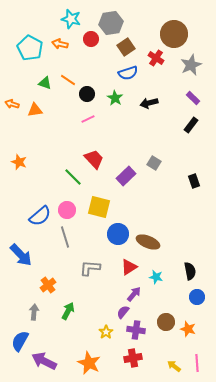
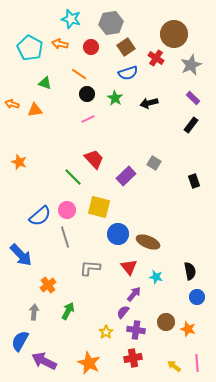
red circle at (91, 39): moved 8 px down
orange line at (68, 80): moved 11 px right, 6 px up
red triangle at (129, 267): rotated 36 degrees counterclockwise
